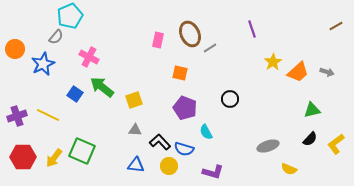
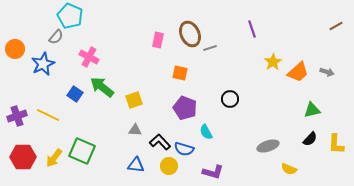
cyan pentagon: rotated 25 degrees counterclockwise
gray line: rotated 16 degrees clockwise
yellow L-shape: rotated 50 degrees counterclockwise
